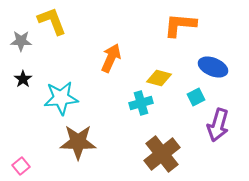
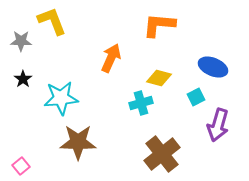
orange L-shape: moved 21 px left
